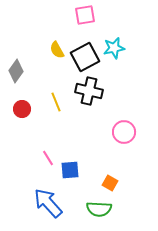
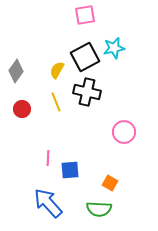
yellow semicircle: moved 20 px down; rotated 60 degrees clockwise
black cross: moved 2 px left, 1 px down
pink line: rotated 35 degrees clockwise
